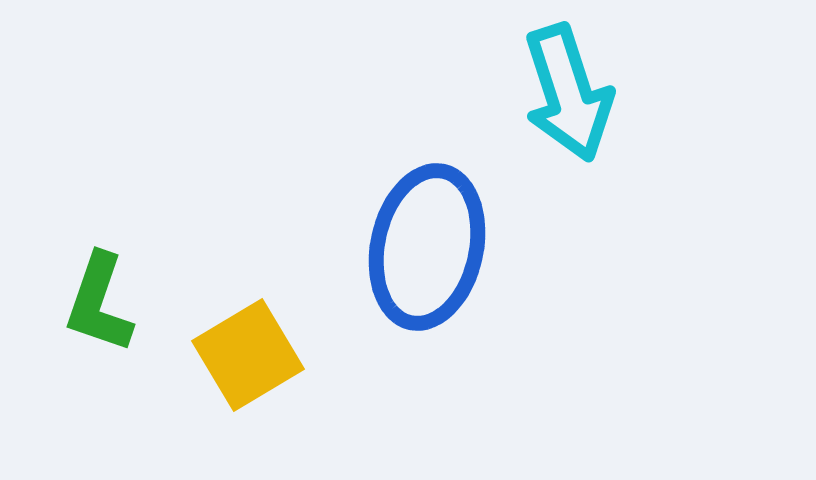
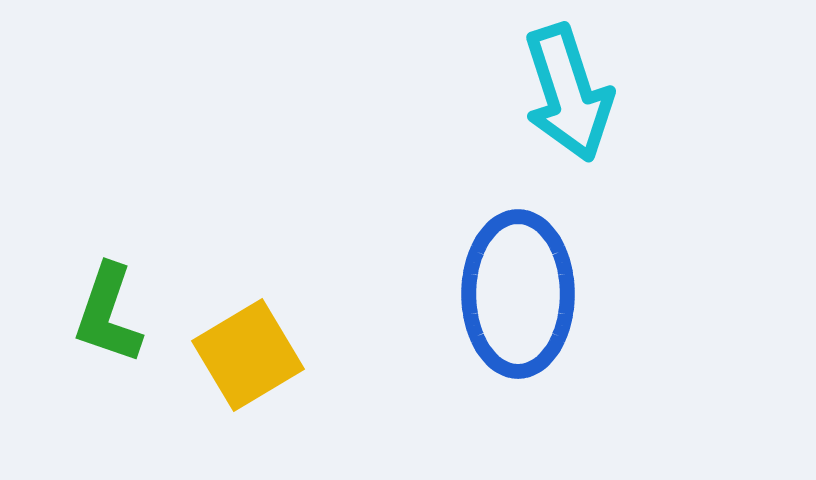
blue ellipse: moved 91 px right, 47 px down; rotated 12 degrees counterclockwise
green L-shape: moved 9 px right, 11 px down
